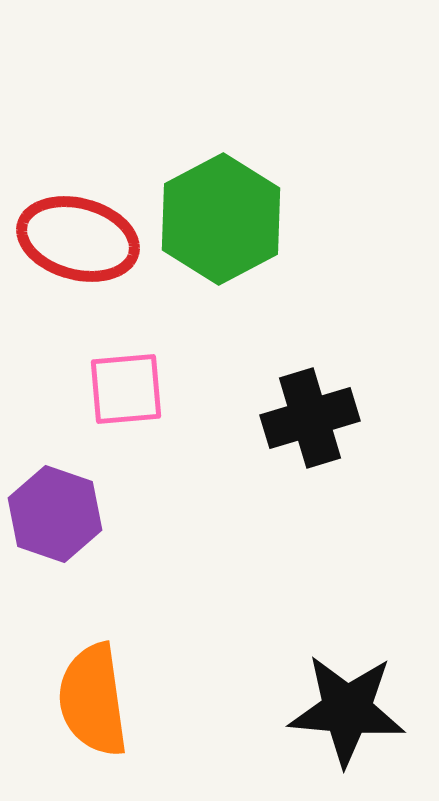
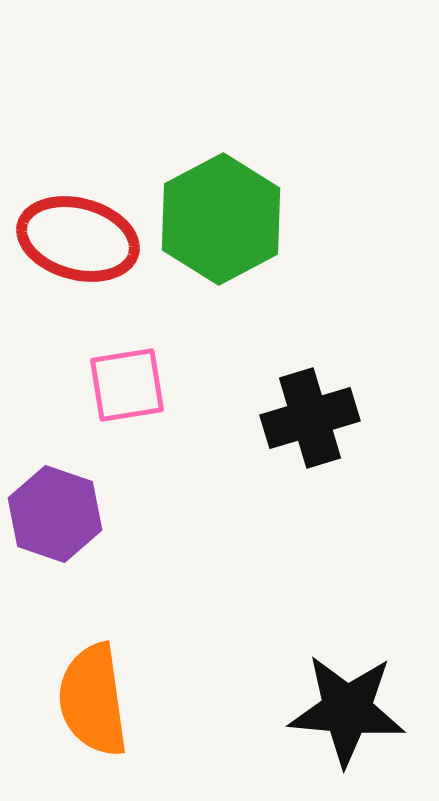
pink square: moved 1 px right, 4 px up; rotated 4 degrees counterclockwise
